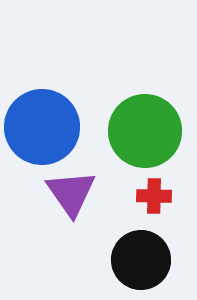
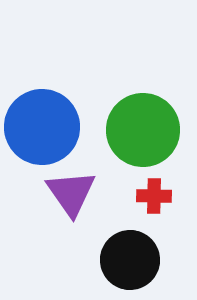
green circle: moved 2 px left, 1 px up
black circle: moved 11 px left
